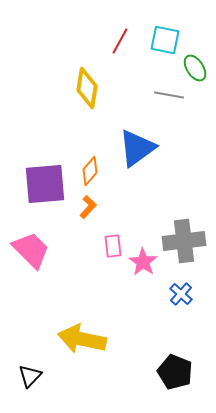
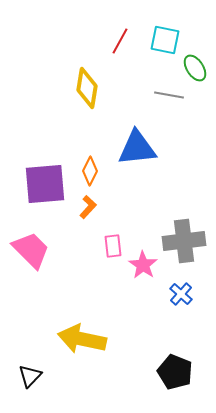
blue triangle: rotated 30 degrees clockwise
orange diamond: rotated 16 degrees counterclockwise
pink star: moved 3 px down
